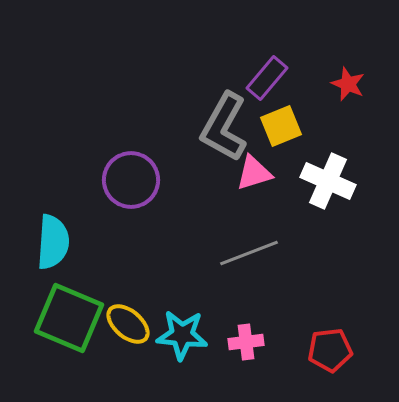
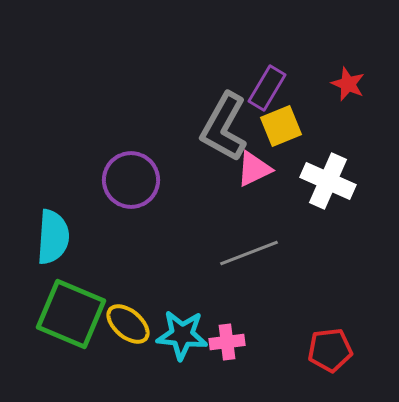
purple rectangle: moved 10 px down; rotated 9 degrees counterclockwise
pink triangle: moved 4 px up; rotated 9 degrees counterclockwise
cyan semicircle: moved 5 px up
green square: moved 2 px right, 4 px up
pink cross: moved 19 px left
